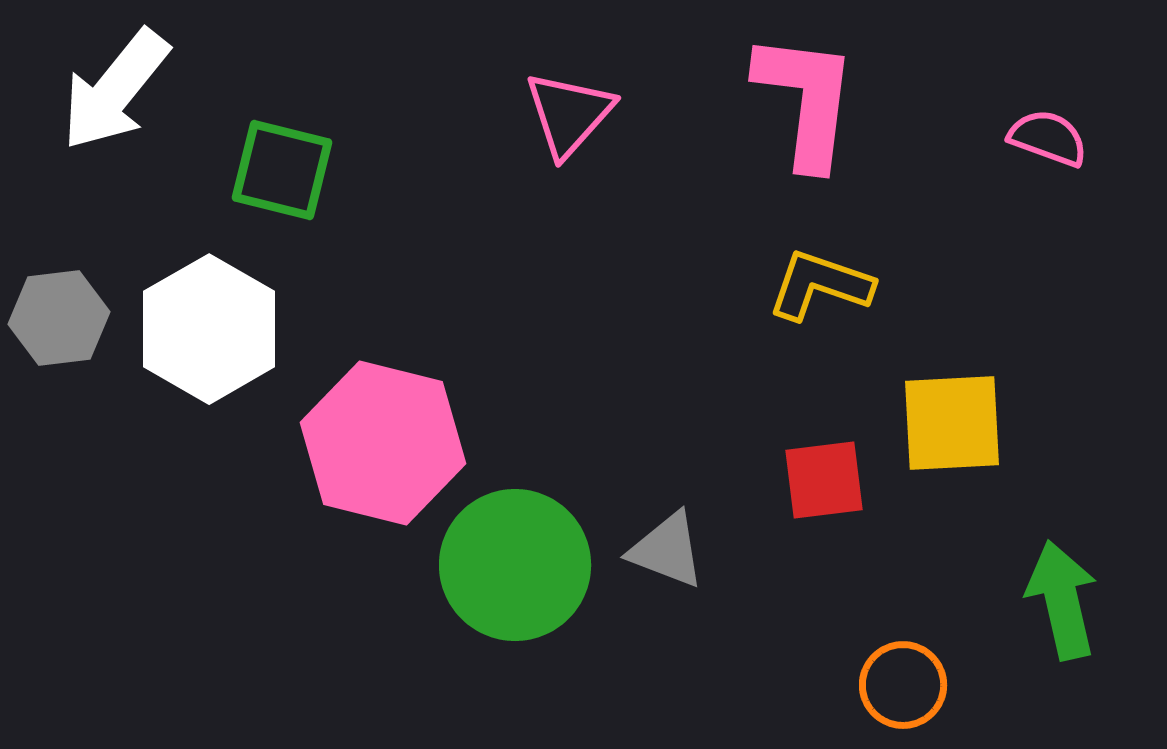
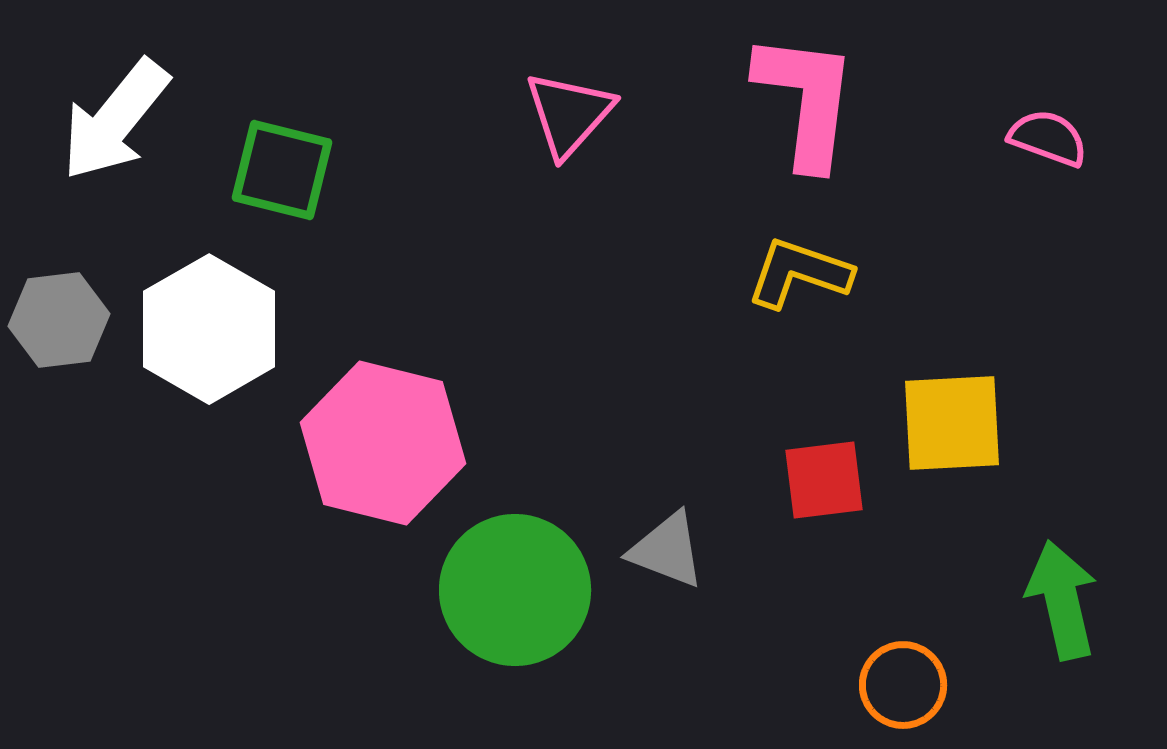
white arrow: moved 30 px down
yellow L-shape: moved 21 px left, 12 px up
gray hexagon: moved 2 px down
green circle: moved 25 px down
